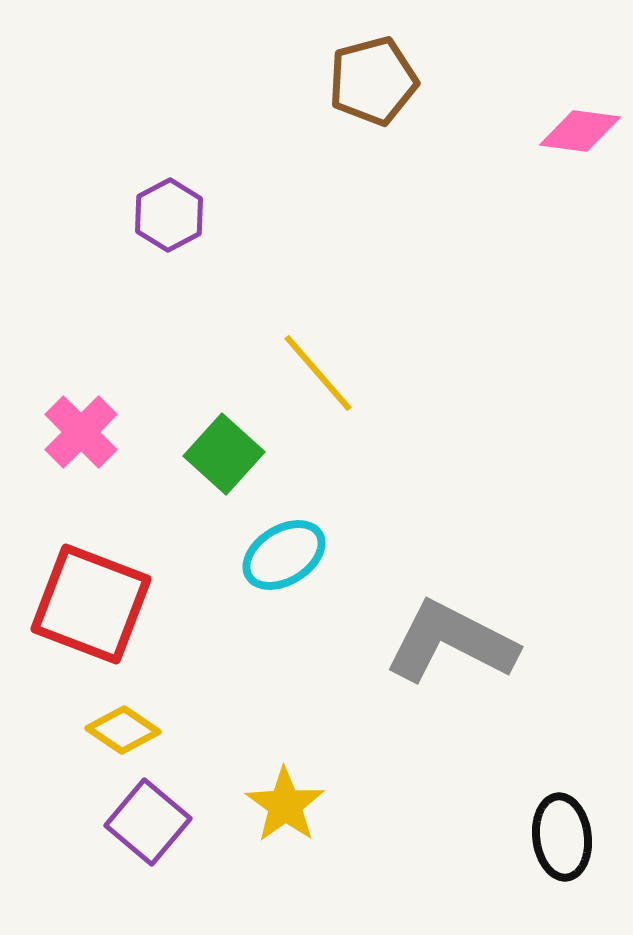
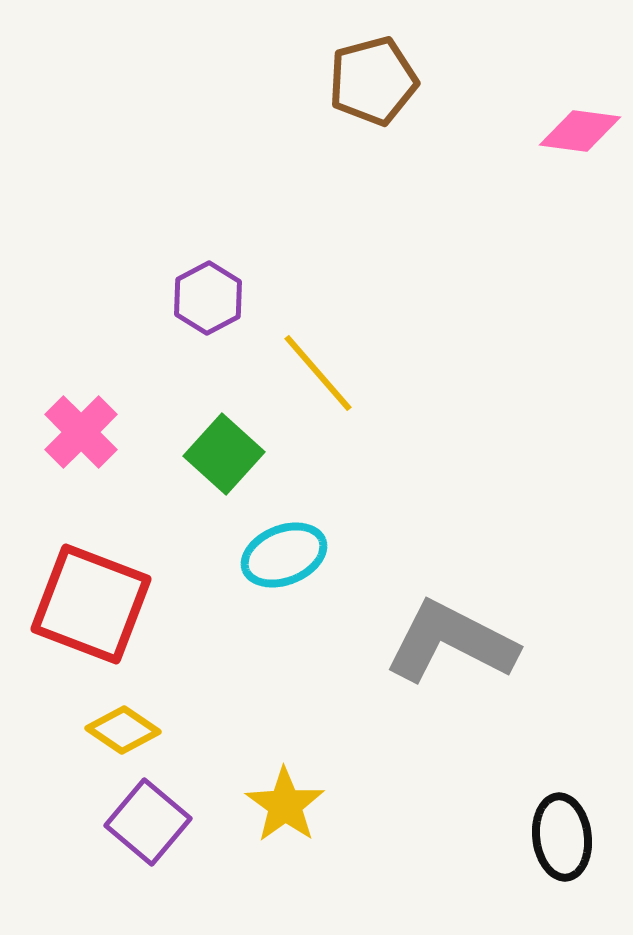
purple hexagon: moved 39 px right, 83 px down
cyan ellipse: rotated 10 degrees clockwise
